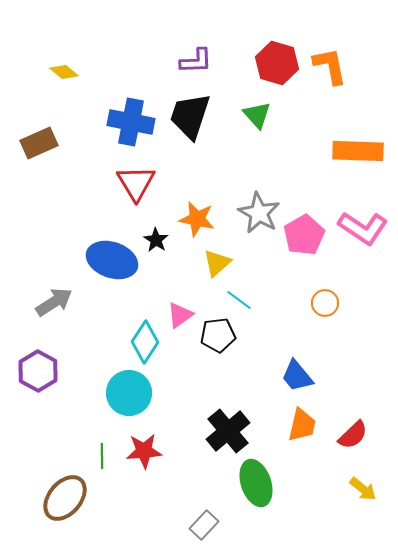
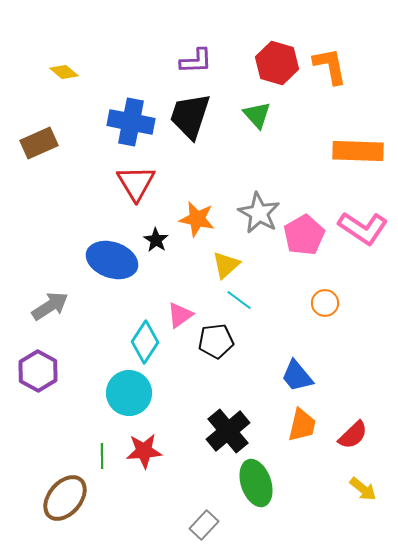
yellow triangle: moved 9 px right, 2 px down
gray arrow: moved 4 px left, 4 px down
black pentagon: moved 2 px left, 6 px down
